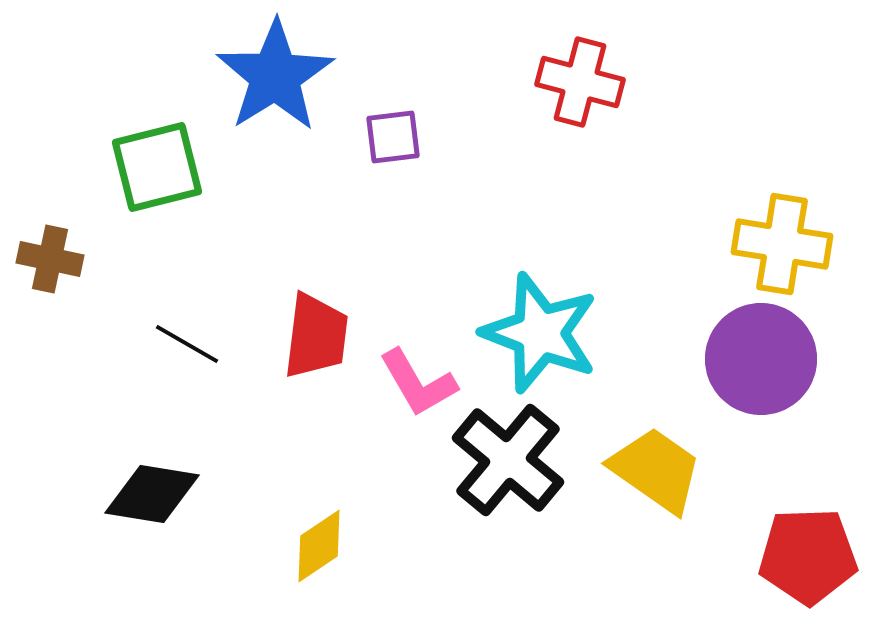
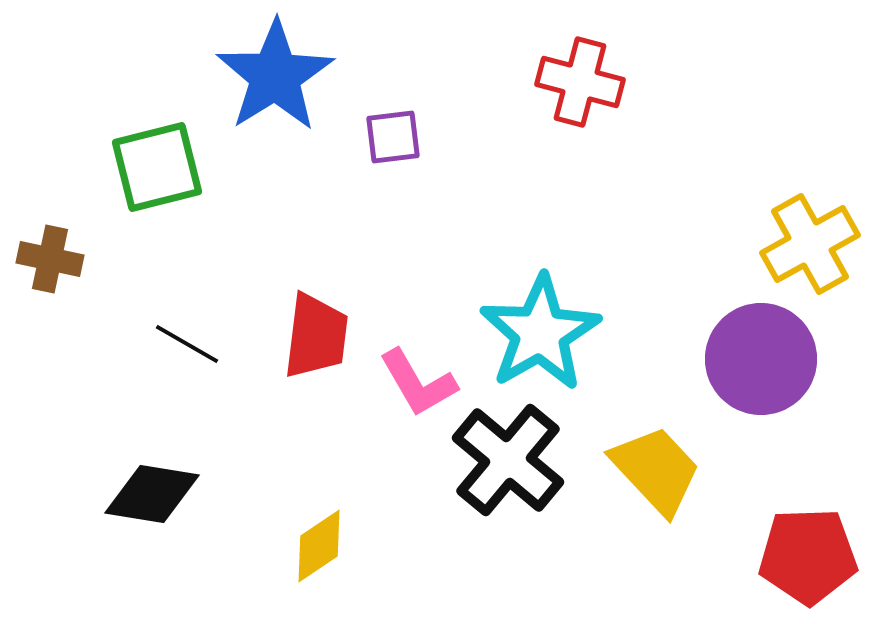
yellow cross: moved 28 px right; rotated 38 degrees counterclockwise
cyan star: rotated 21 degrees clockwise
yellow trapezoid: rotated 12 degrees clockwise
